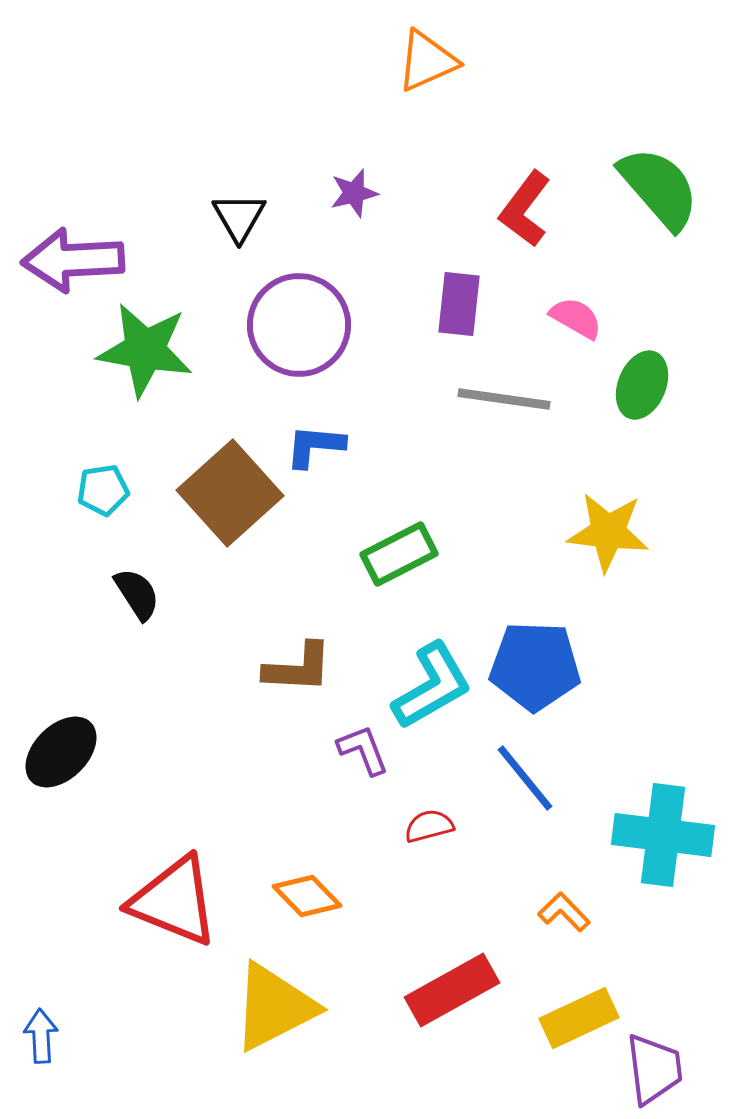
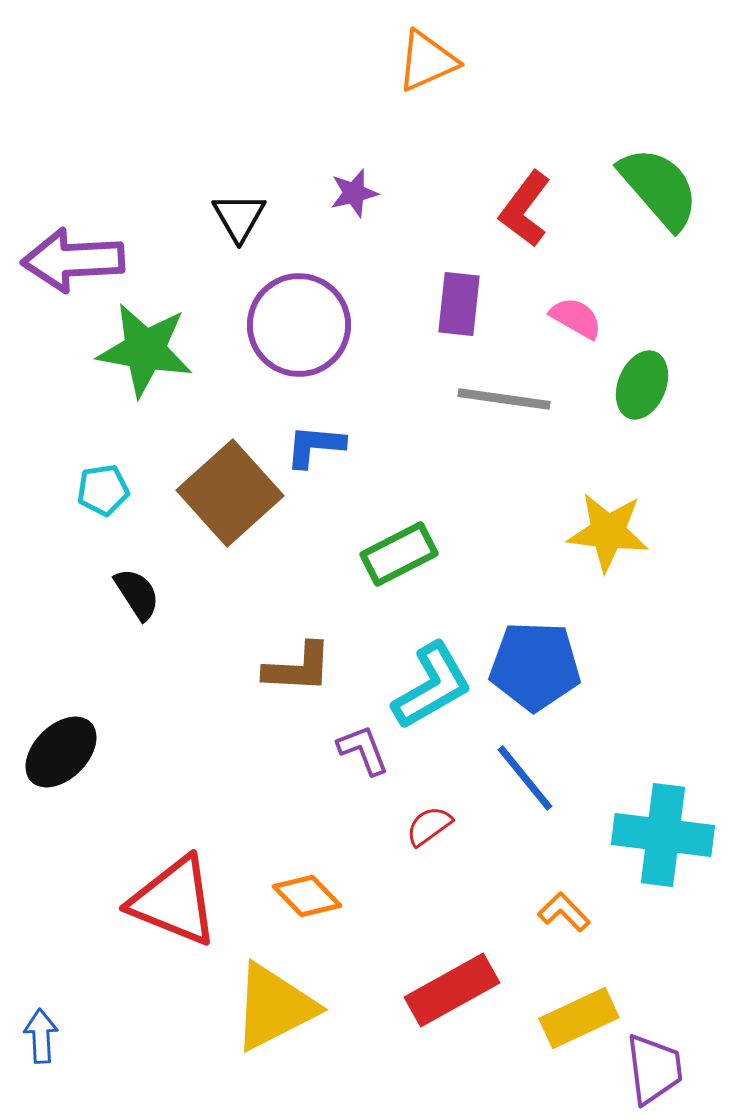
red semicircle: rotated 21 degrees counterclockwise
